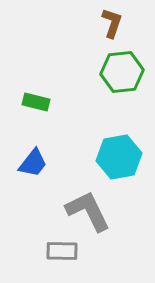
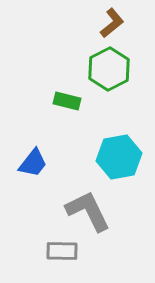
brown L-shape: rotated 32 degrees clockwise
green hexagon: moved 13 px left, 3 px up; rotated 21 degrees counterclockwise
green rectangle: moved 31 px right, 1 px up
